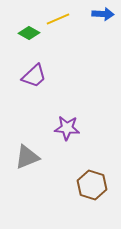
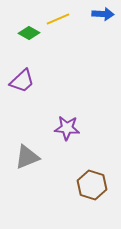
purple trapezoid: moved 12 px left, 5 px down
